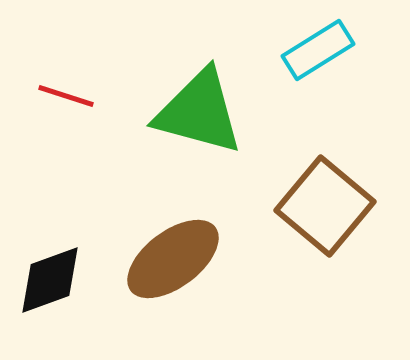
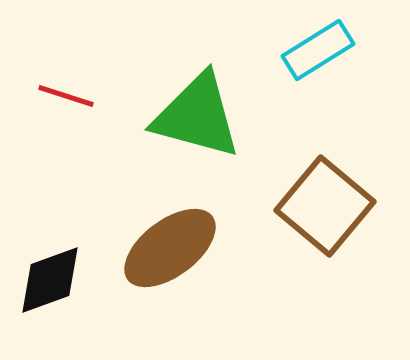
green triangle: moved 2 px left, 4 px down
brown ellipse: moved 3 px left, 11 px up
